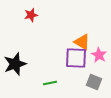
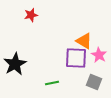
orange triangle: moved 2 px right, 1 px up
black star: rotated 10 degrees counterclockwise
green line: moved 2 px right
